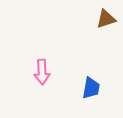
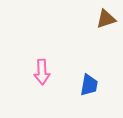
blue trapezoid: moved 2 px left, 3 px up
